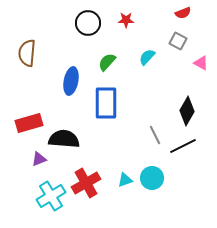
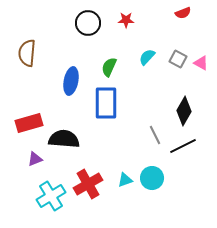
gray square: moved 18 px down
green semicircle: moved 2 px right, 5 px down; rotated 18 degrees counterclockwise
black diamond: moved 3 px left
purple triangle: moved 4 px left
red cross: moved 2 px right, 1 px down
